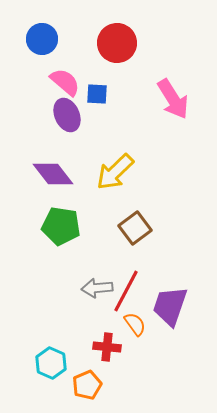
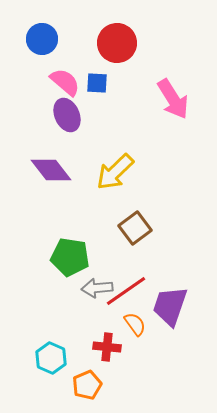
blue square: moved 11 px up
purple diamond: moved 2 px left, 4 px up
green pentagon: moved 9 px right, 31 px down
red line: rotated 27 degrees clockwise
cyan hexagon: moved 5 px up
